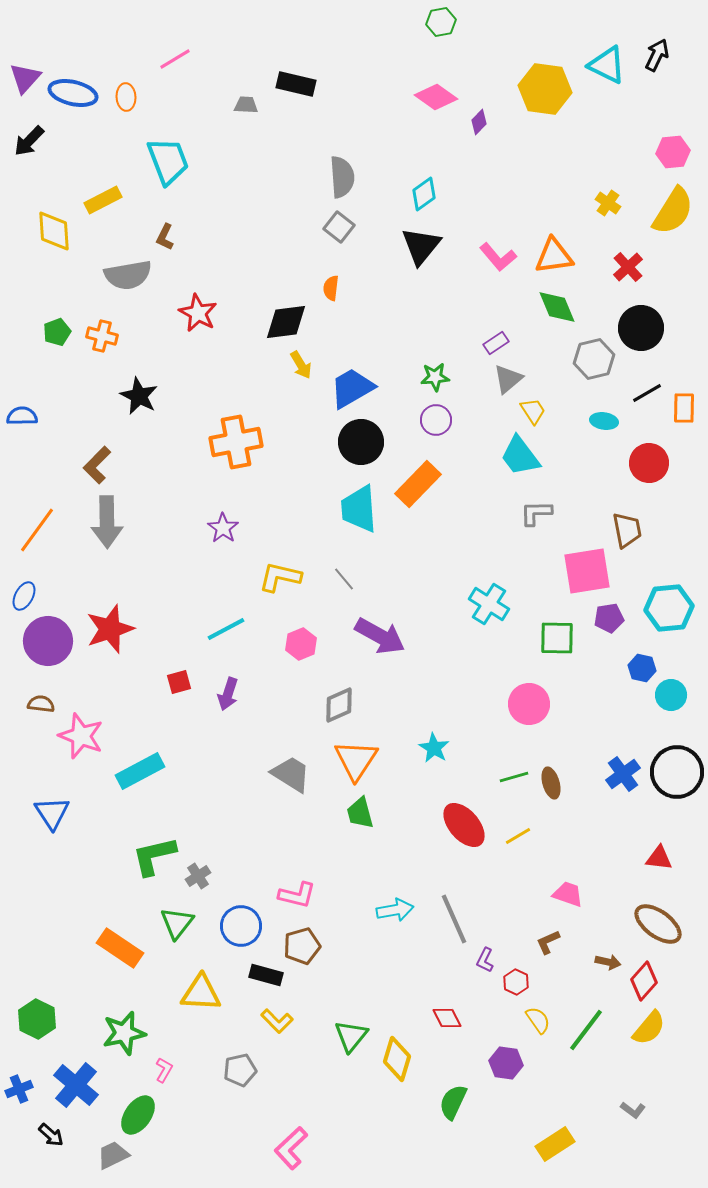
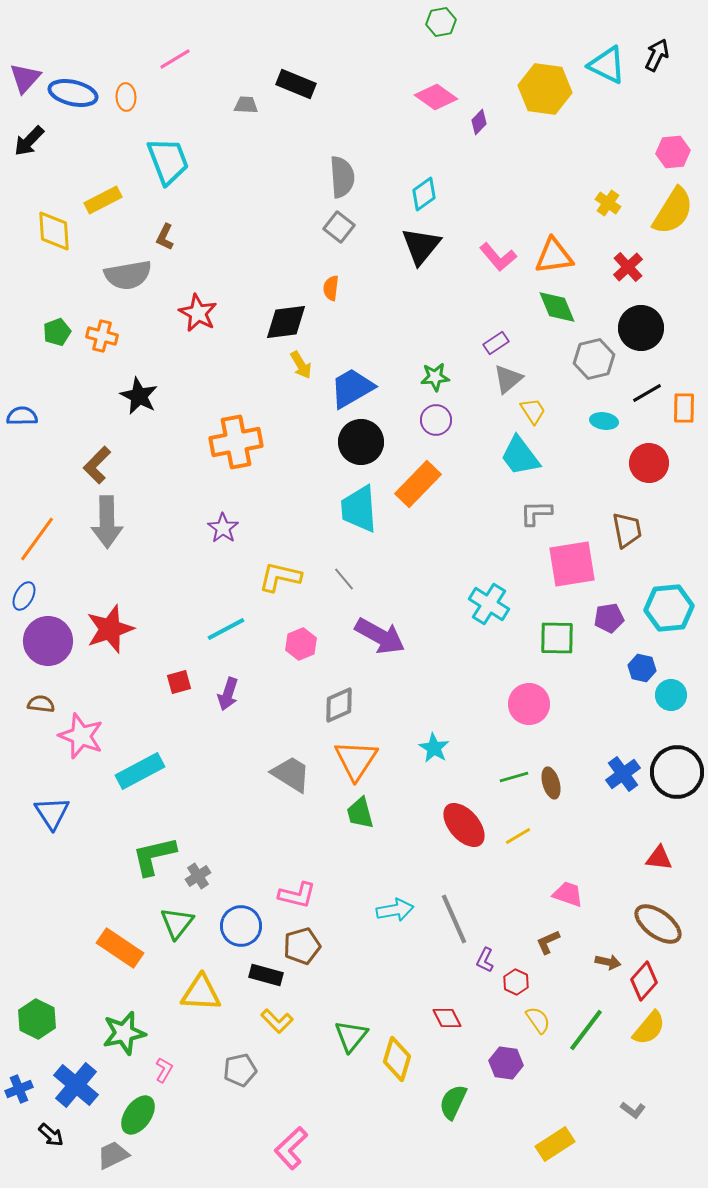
black rectangle at (296, 84): rotated 9 degrees clockwise
orange line at (37, 530): moved 9 px down
pink square at (587, 571): moved 15 px left, 7 px up
